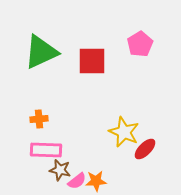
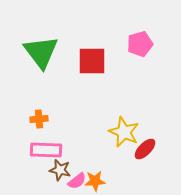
pink pentagon: rotated 15 degrees clockwise
green triangle: rotated 42 degrees counterclockwise
orange star: moved 1 px left
